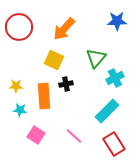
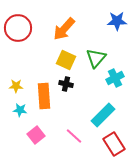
red circle: moved 1 px left, 1 px down
yellow square: moved 12 px right
black cross: rotated 24 degrees clockwise
cyan rectangle: moved 4 px left, 4 px down
pink square: rotated 18 degrees clockwise
